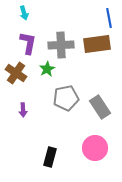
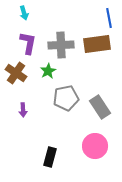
green star: moved 1 px right, 2 px down
pink circle: moved 2 px up
